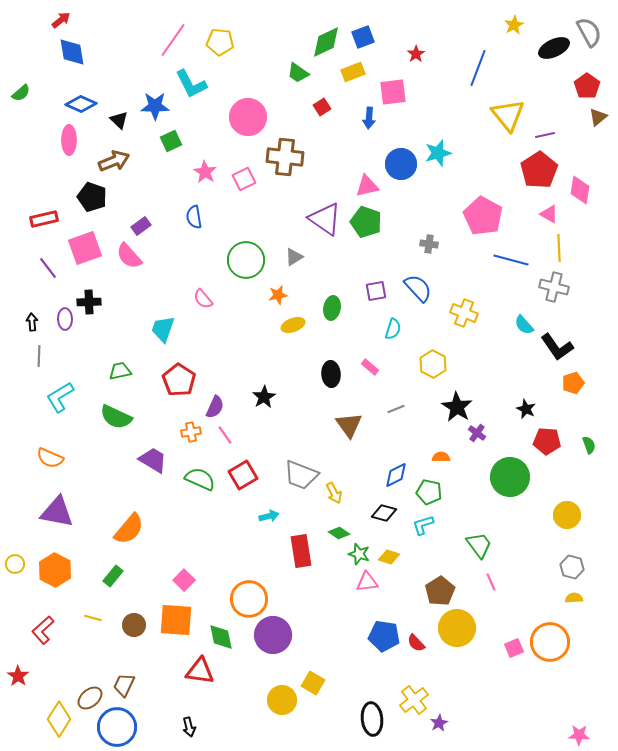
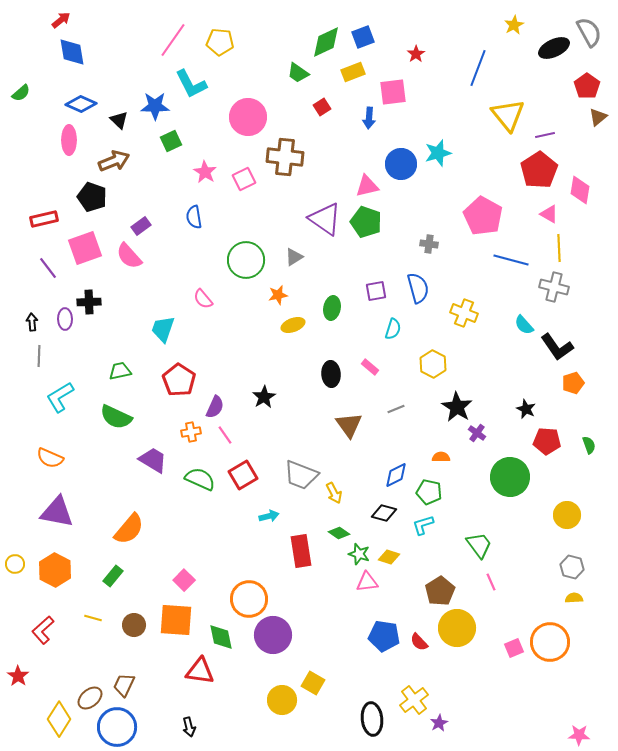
blue semicircle at (418, 288): rotated 28 degrees clockwise
red semicircle at (416, 643): moved 3 px right, 1 px up
